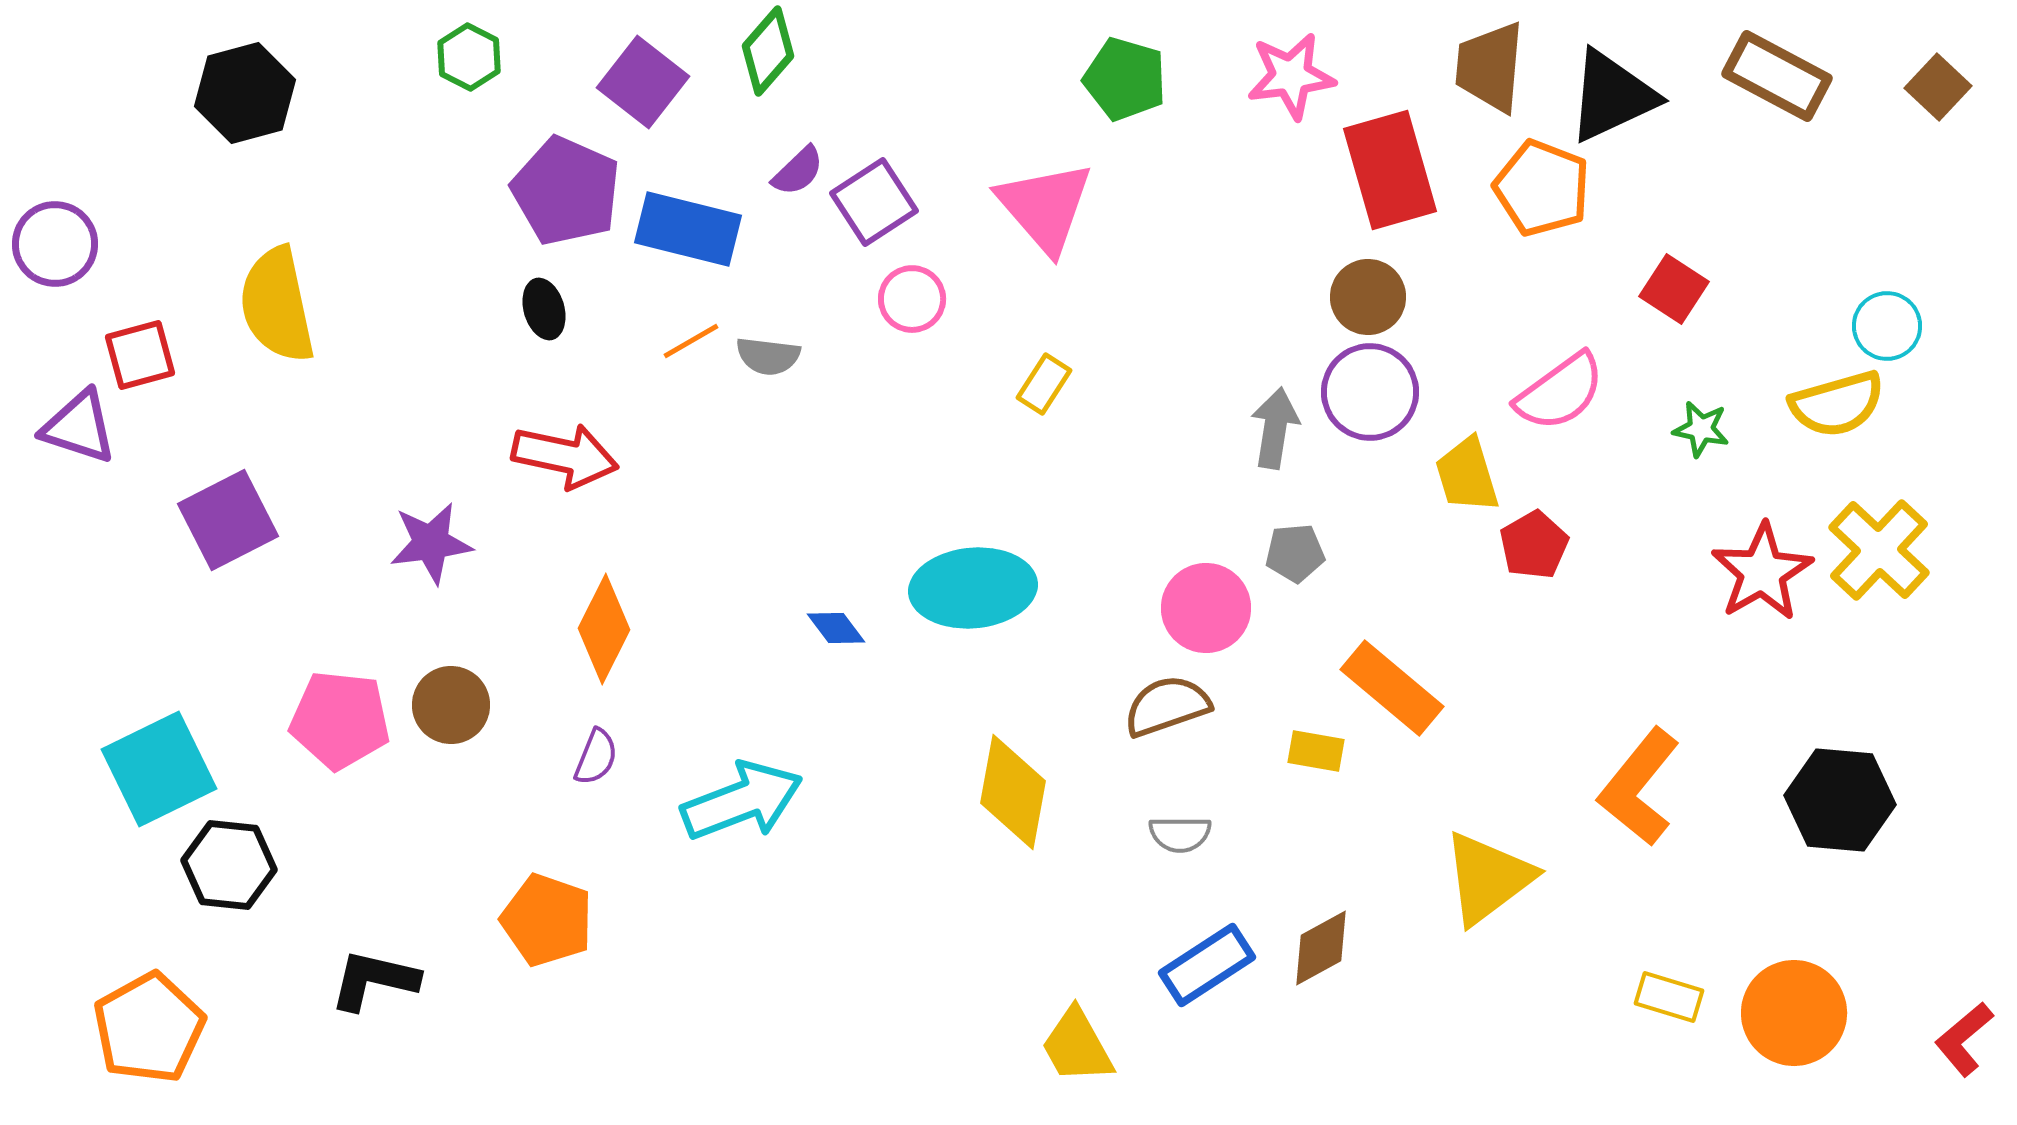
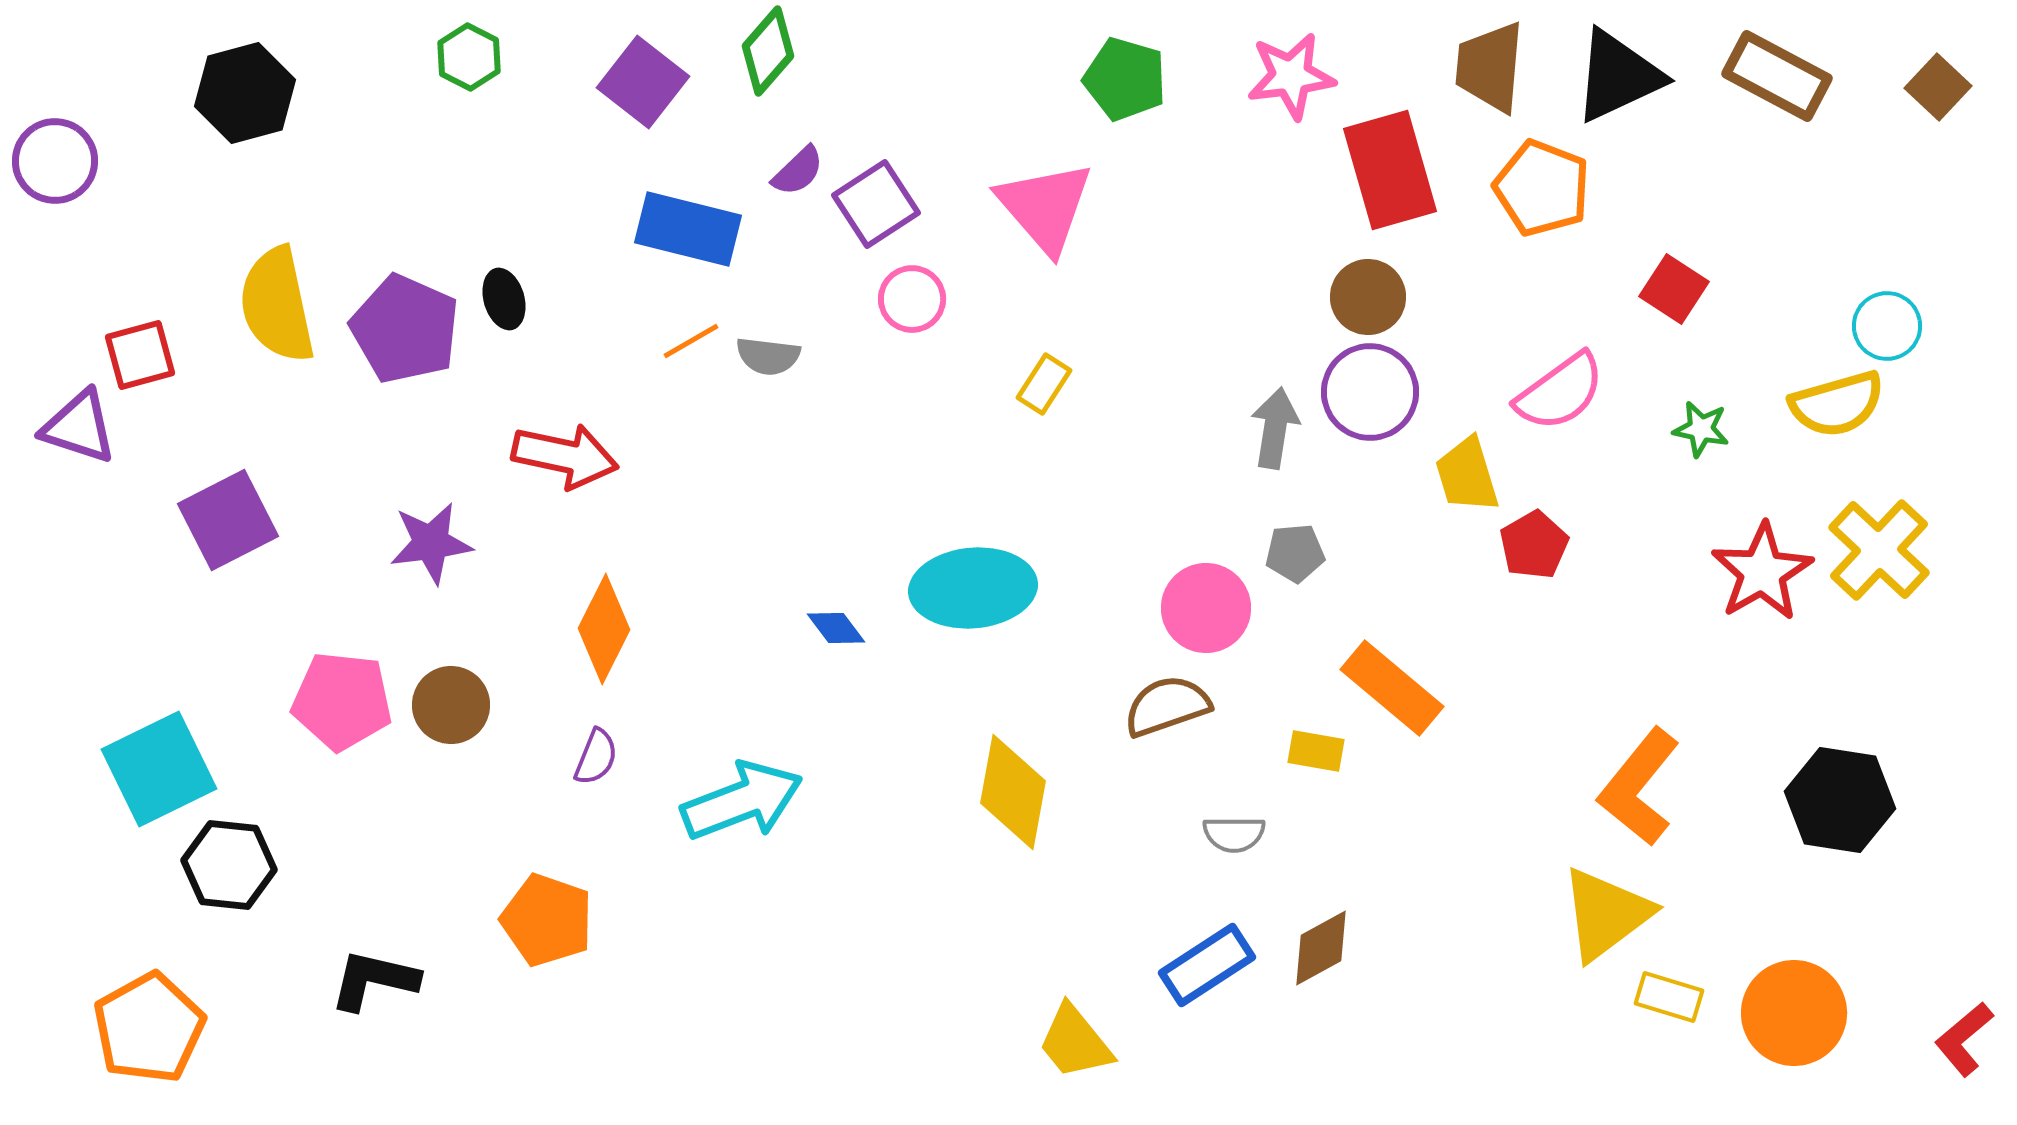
black triangle at (1612, 96): moved 6 px right, 20 px up
purple pentagon at (566, 191): moved 161 px left, 138 px down
purple square at (874, 202): moved 2 px right, 2 px down
purple circle at (55, 244): moved 83 px up
black ellipse at (544, 309): moved 40 px left, 10 px up
pink pentagon at (340, 720): moved 2 px right, 19 px up
black hexagon at (1840, 800): rotated 4 degrees clockwise
gray semicircle at (1180, 834): moved 54 px right
yellow triangle at (1488, 878): moved 118 px right, 36 px down
yellow trapezoid at (1077, 1046): moved 2 px left, 4 px up; rotated 10 degrees counterclockwise
